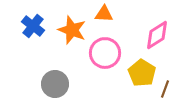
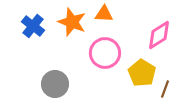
orange star: moved 8 px up
pink diamond: moved 2 px right
